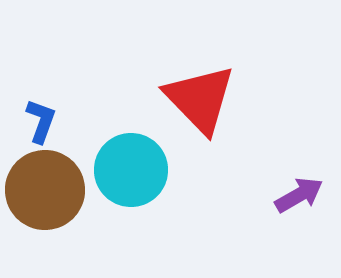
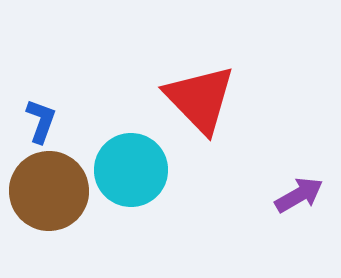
brown circle: moved 4 px right, 1 px down
